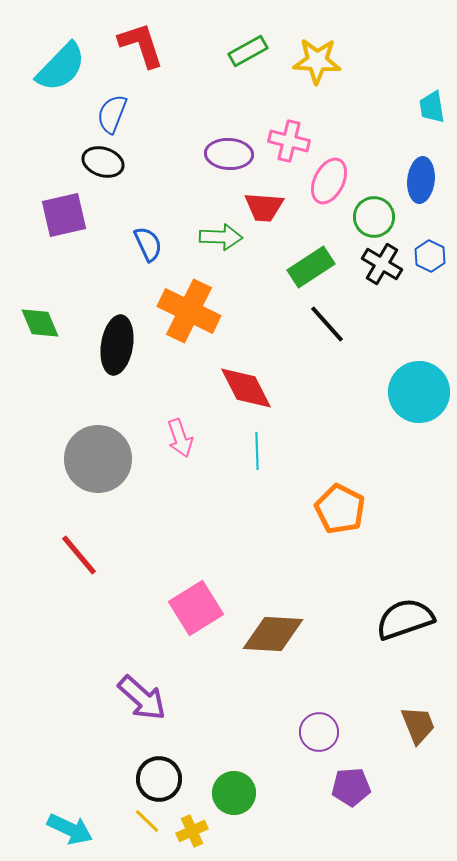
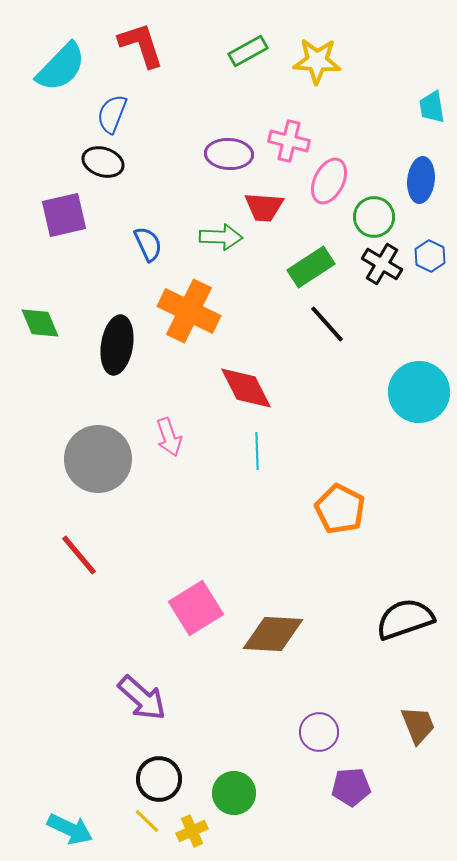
pink arrow at (180, 438): moved 11 px left, 1 px up
